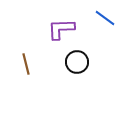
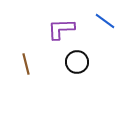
blue line: moved 3 px down
